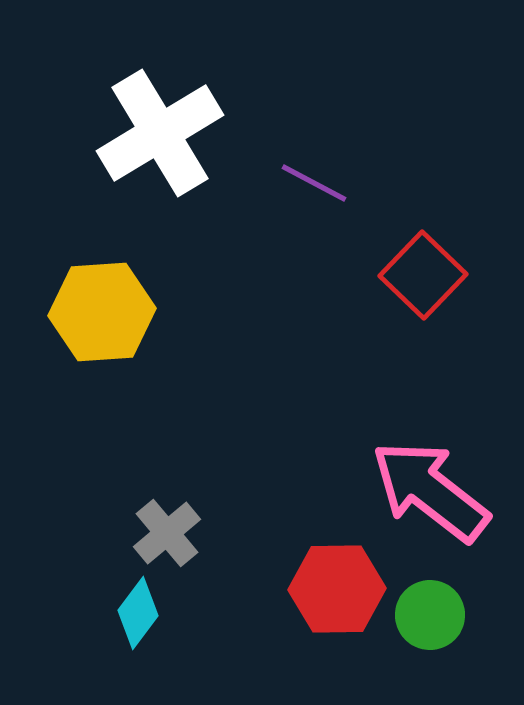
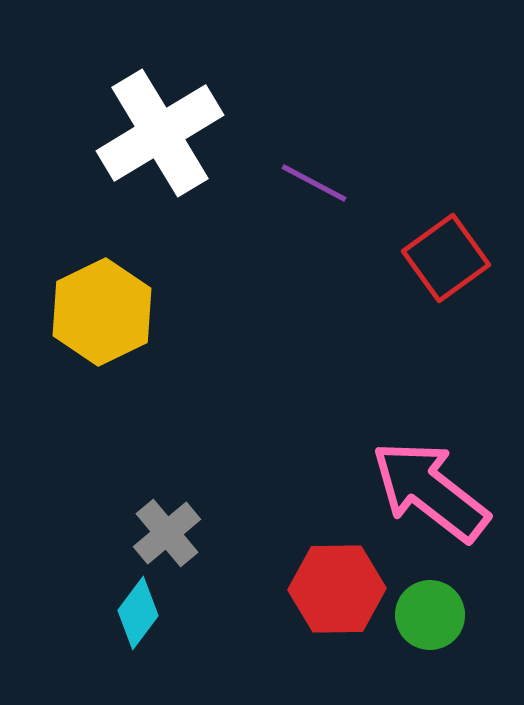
red square: moved 23 px right, 17 px up; rotated 10 degrees clockwise
yellow hexagon: rotated 22 degrees counterclockwise
